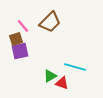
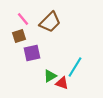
pink line: moved 7 px up
brown square: moved 3 px right, 3 px up
purple square: moved 12 px right, 2 px down
cyan line: rotated 75 degrees counterclockwise
